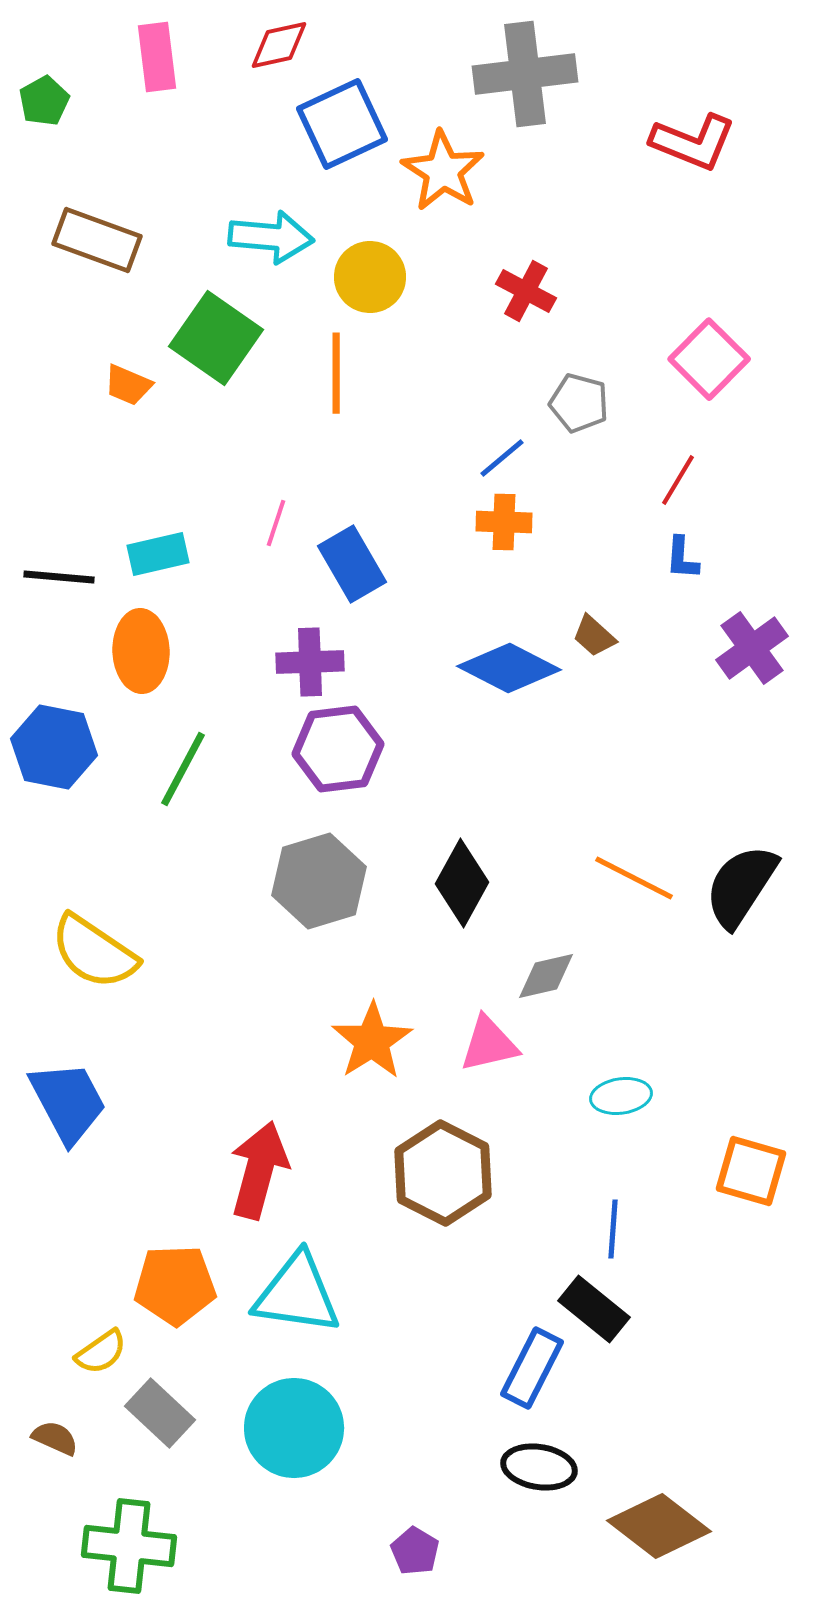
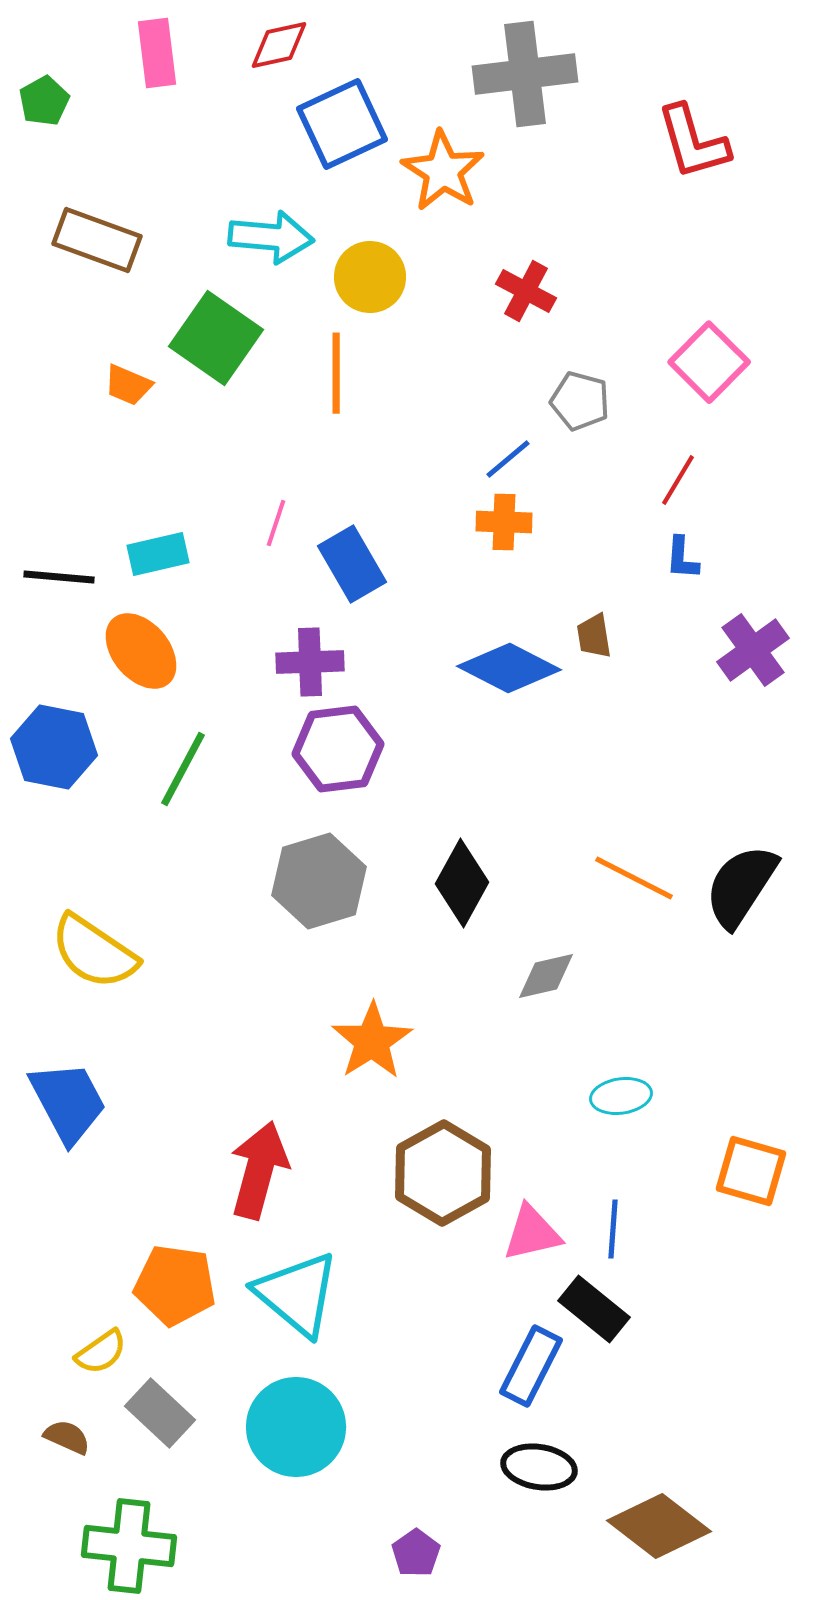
pink rectangle at (157, 57): moved 4 px up
red L-shape at (693, 142): rotated 52 degrees clockwise
pink square at (709, 359): moved 3 px down
gray pentagon at (579, 403): moved 1 px right, 2 px up
blue line at (502, 458): moved 6 px right, 1 px down
brown trapezoid at (594, 636): rotated 39 degrees clockwise
purple cross at (752, 648): moved 1 px right, 2 px down
orange ellipse at (141, 651): rotated 38 degrees counterclockwise
pink triangle at (489, 1044): moved 43 px right, 189 px down
brown hexagon at (443, 1173): rotated 4 degrees clockwise
orange pentagon at (175, 1285): rotated 10 degrees clockwise
cyan triangle at (297, 1294): rotated 32 degrees clockwise
blue rectangle at (532, 1368): moved 1 px left, 2 px up
cyan circle at (294, 1428): moved 2 px right, 1 px up
brown semicircle at (55, 1438): moved 12 px right, 1 px up
purple pentagon at (415, 1551): moved 1 px right, 2 px down; rotated 6 degrees clockwise
